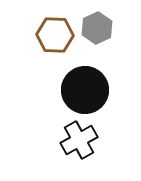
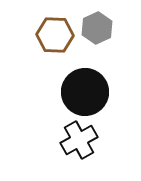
black circle: moved 2 px down
